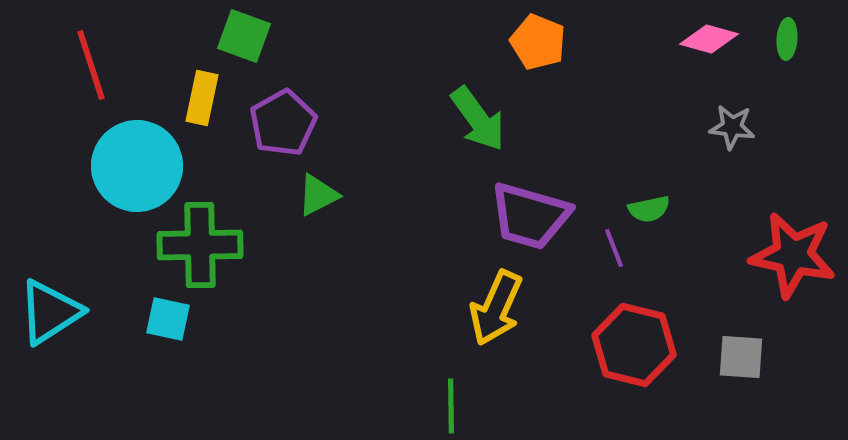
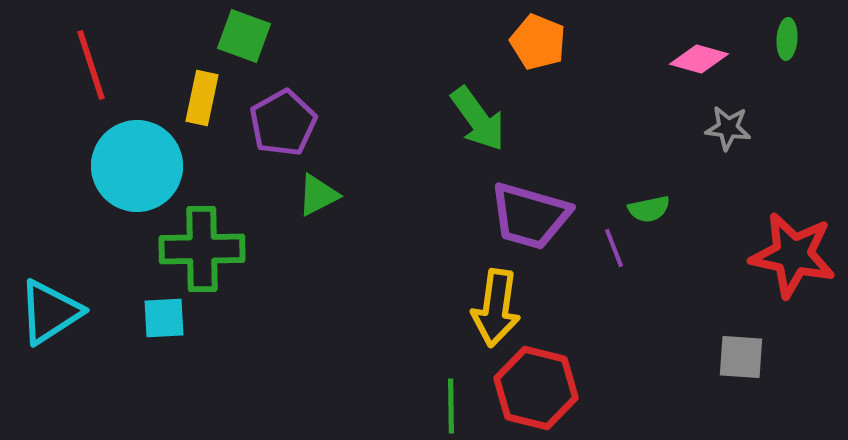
pink diamond: moved 10 px left, 20 px down
gray star: moved 4 px left, 1 px down
green cross: moved 2 px right, 4 px down
yellow arrow: rotated 16 degrees counterclockwise
cyan square: moved 4 px left, 1 px up; rotated 15 degrees counterclockwise
red hexagon: moved 98 px left, 43 px down
